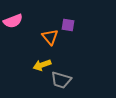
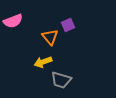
purple square: rotated 32 degrees counterclockwise
yellow arrow: moved 1 px right, 3 px up
